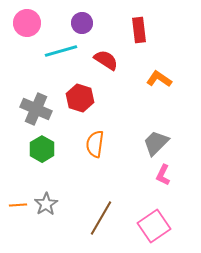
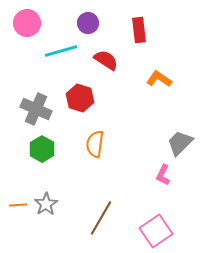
purple circle: moved 6 px right
gray trapezoid: moved 24 px right
pink square: moved 2 px right, 5 px down
